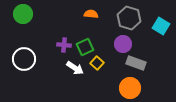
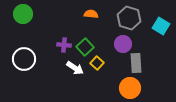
green square: rotated 18 degrees counterclockwise
gray rectangle: rotated 66 degrees clockwise
